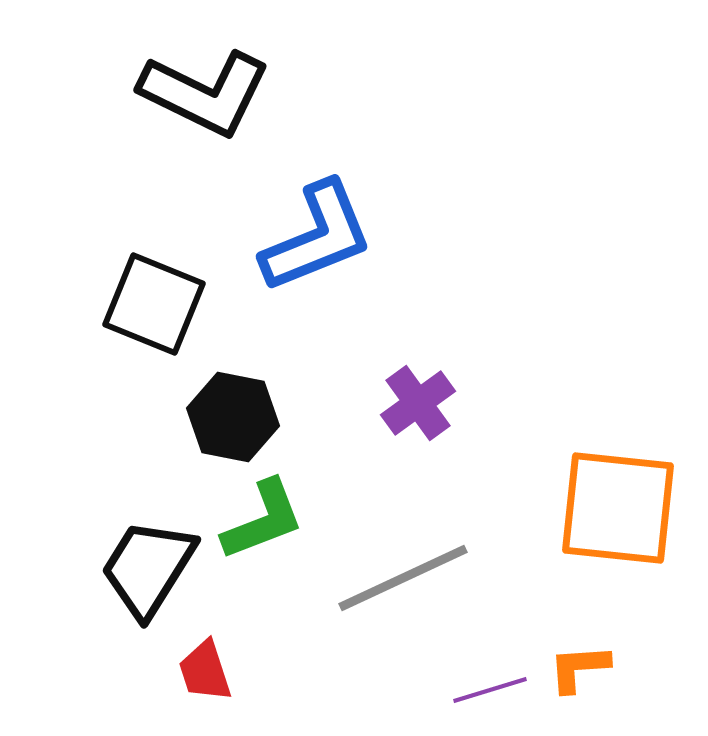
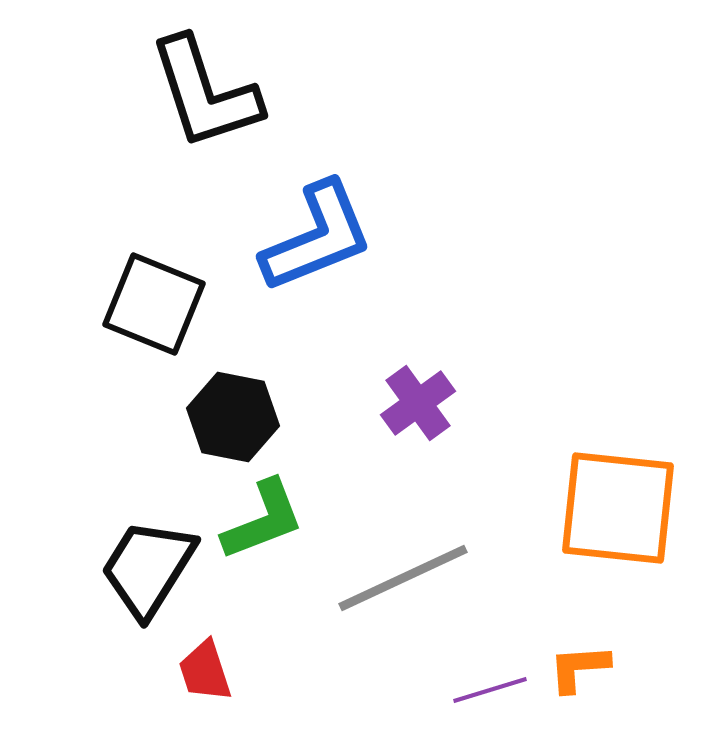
black L-shape: rotated 46 degrees clockwise
